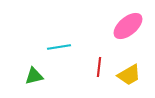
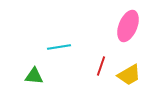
pink ellipse: rotated 28 degrees counterclockwise
red line: moved 2 px right, 1 px up; rotated 12 degrees clockwise
green triangle: rotated 18 degrees clockwise
